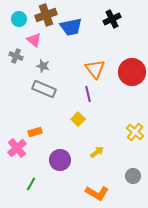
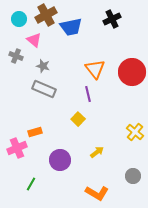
brown cross: rotated 10 degrees counterclockwise
pink cross: rotated 18 degrees clockwise
